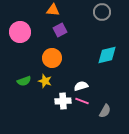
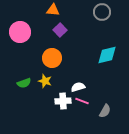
purple square: rotated 16 degrees counterclockwise
green semicircle: moved 2 px down
white semicircle: moved 3 px left, 1 px down
